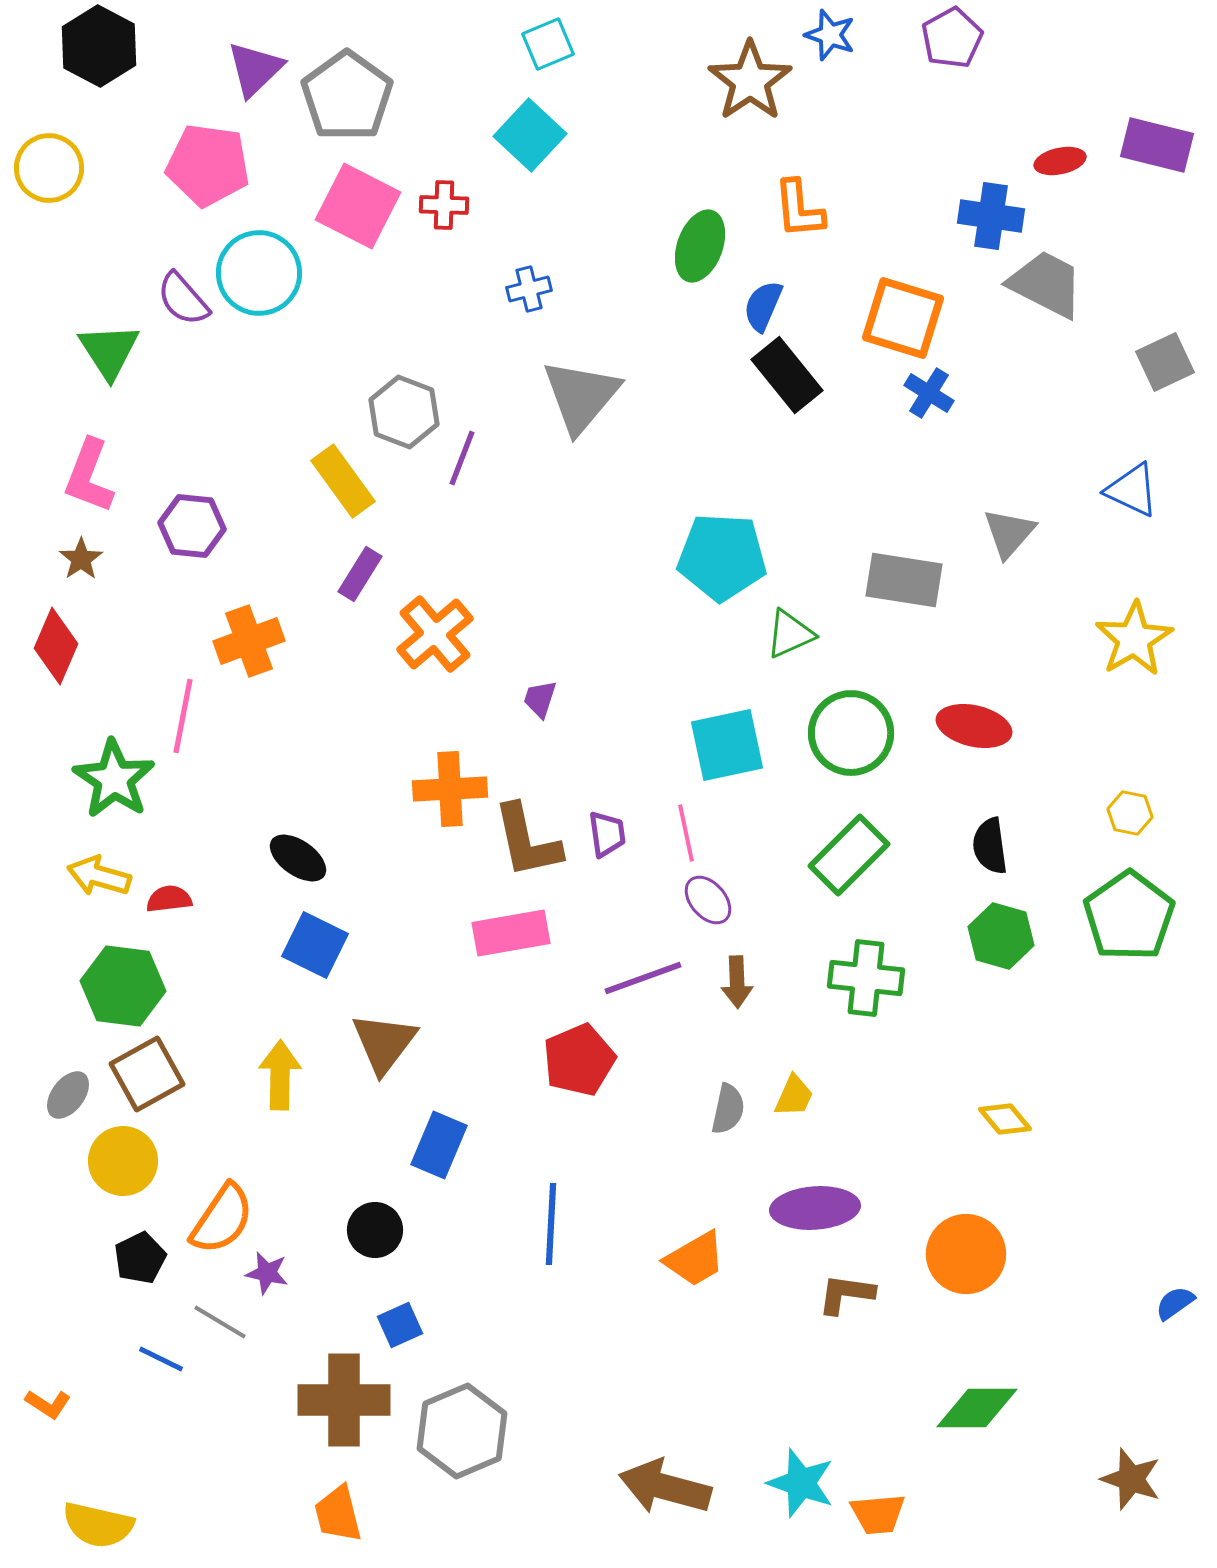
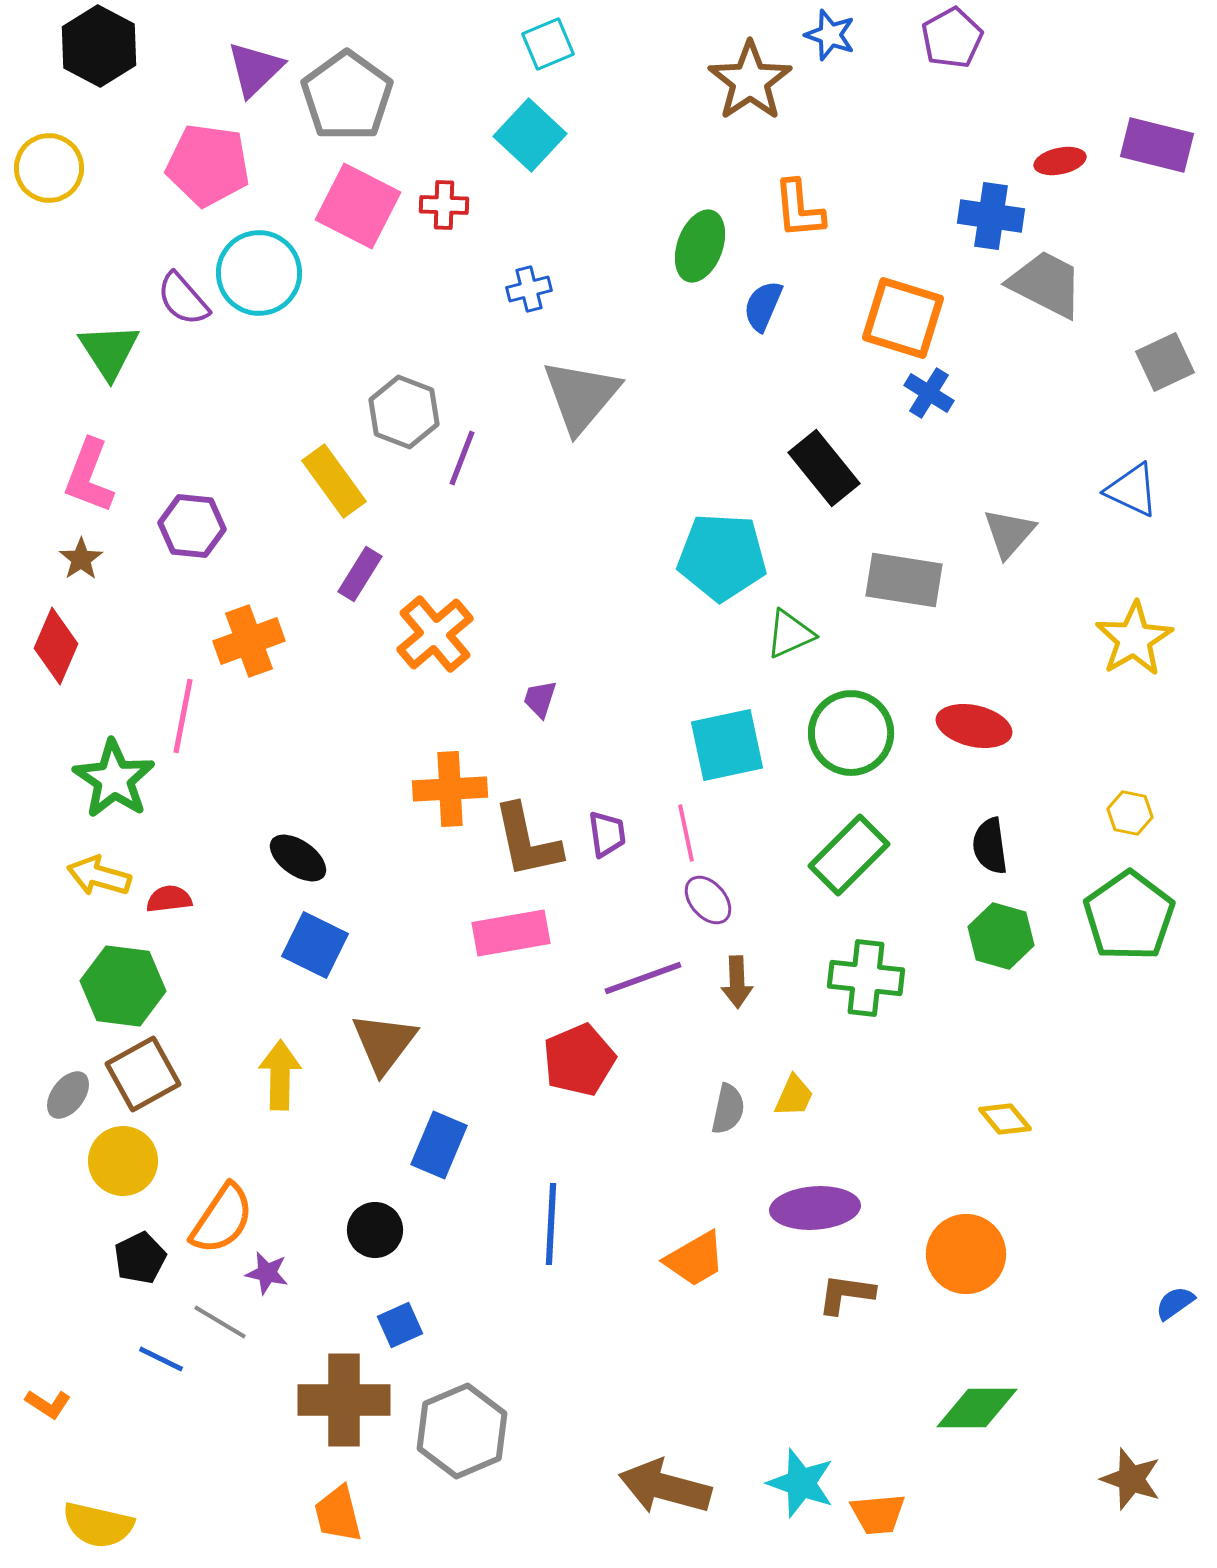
black rectangle at (787, 375): moved 37 px right, 93 px down
yellow rectangle at (343, 481): moved 9 px left
brown square at (147, 1074): moved 4 px left
